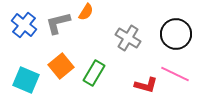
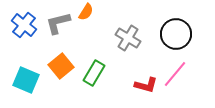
pink line: rotated 76 degrees counterclockwise
